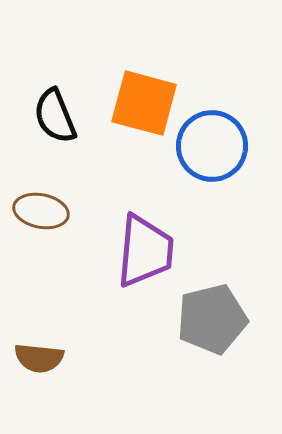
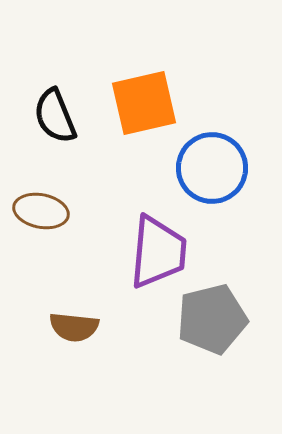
orange square: rotated 28 degrees counterclockwise
blue circle: moved 22 px down
purple trapezoid: moved 13 px right, 1 px down
brown semicircle: moved 35 px right, 31 px up
